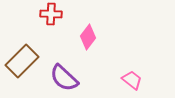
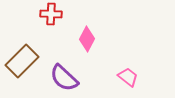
pink diamond: moved 1 px left, 2 px down; rotated 10 degrees counterclockwise
pink trapezoid: moved 4 px left, 3 px up
